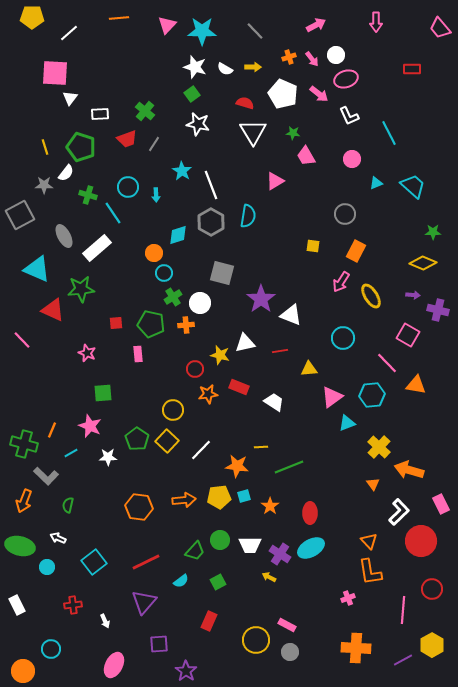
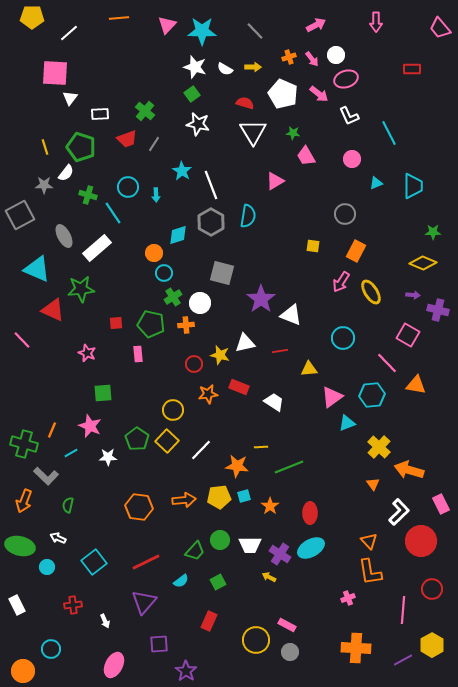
cyan trapezoid at (413, 186): rotated 48 degrees clockwise
yellow ellipse at (371, 296): moved 4 px up
red circle at (195, 369): moved 1 px left, 5 px up
